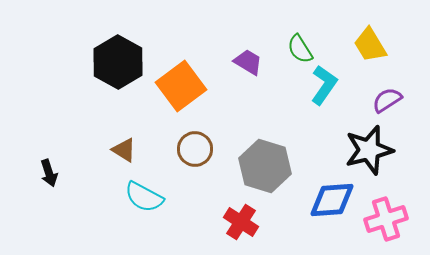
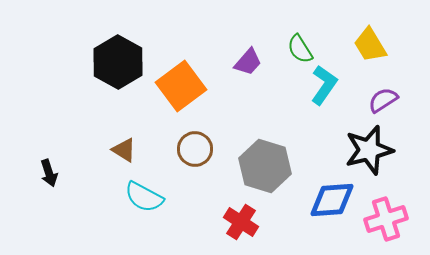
purple trapezoid: rotated 100 degrees clockwise
purple semicircle: moved 4 px left
